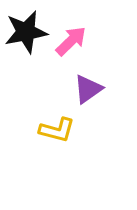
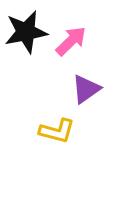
purple triangle: moved 2 px left
yellow L-shape: moved 1 px down
